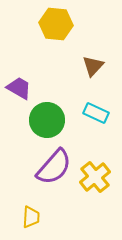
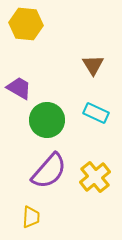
yellow hexagon: moved 30 px left
brown triangle: moved 1 px up; rotated 15 degrees counterclockwise
purple semicircle: moved 5 px left, 4 px down
